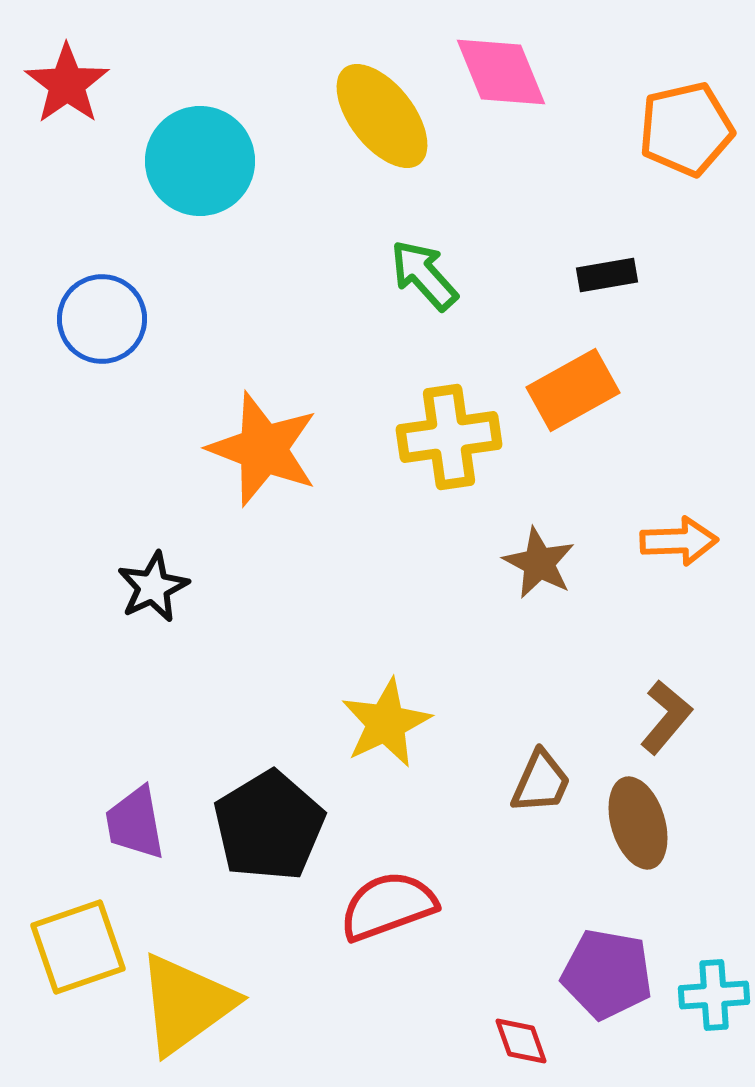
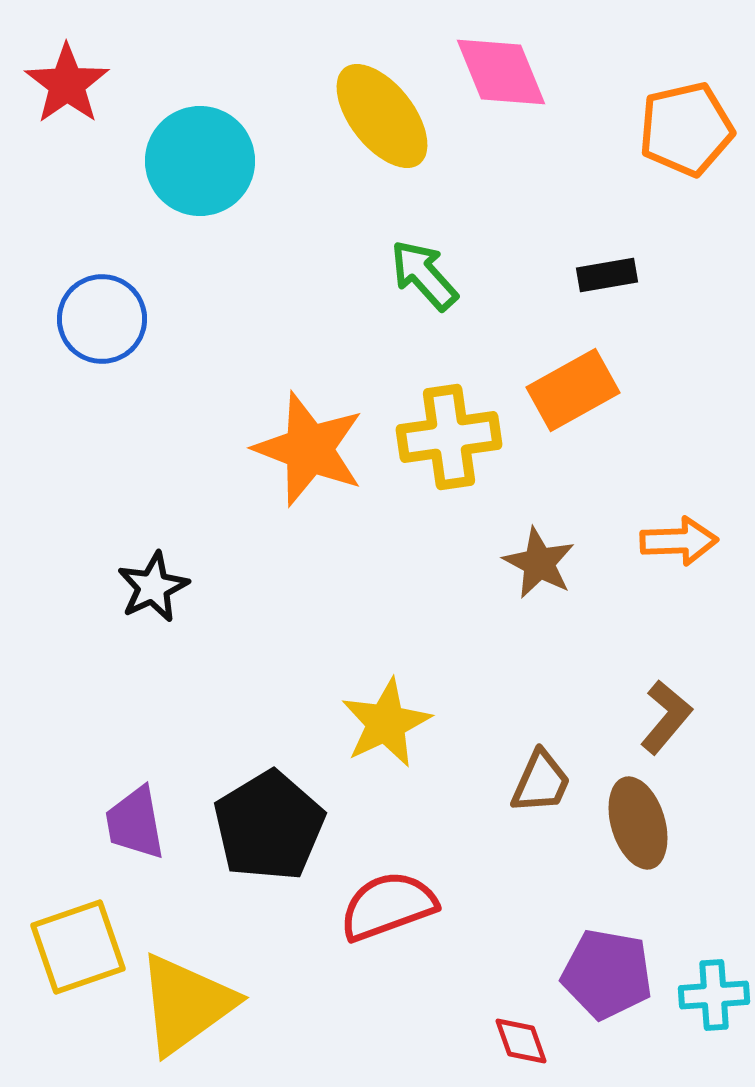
orange star: moved 46 px right
